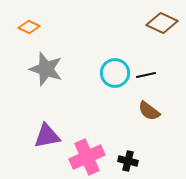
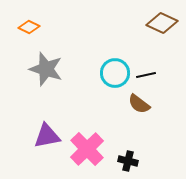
brown semicircle: moved 10 px left, 7 px up
pink cross: moved 8 px up; rotated 20 degrees counterclockwise
